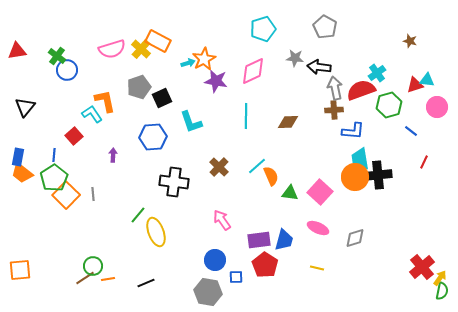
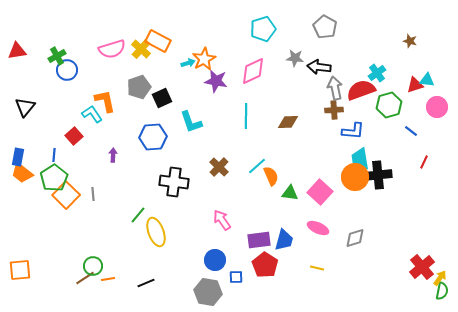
green cross at (57, 56): rotated 24 degrees clockwise
